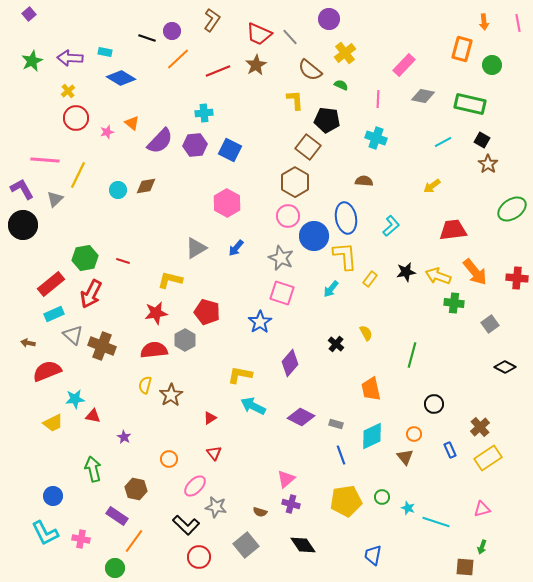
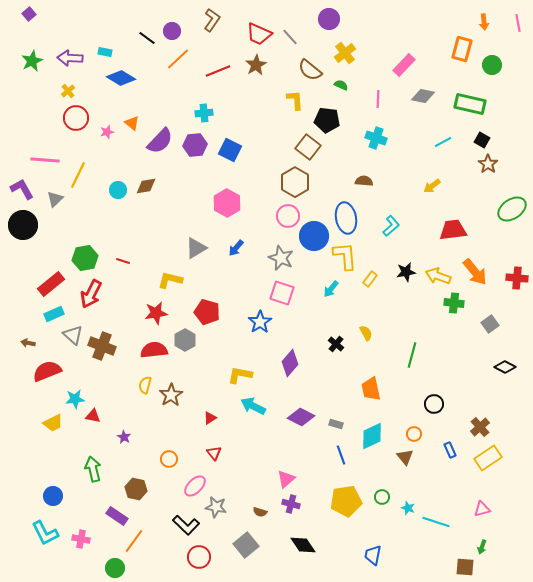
black line at (147, 38): rotated 18 degrees clockwise
